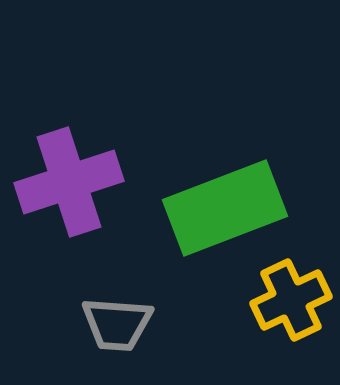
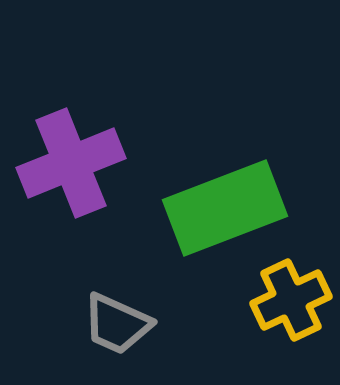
purple cross: moved 2 px right, 19 px up; rotated 4 degrees counterclockwise
gray trapezoid: rotated 20 degrees clockwise
